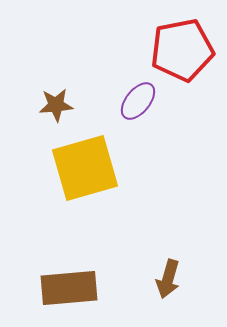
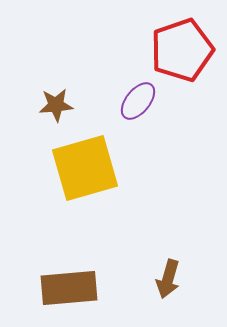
red pentagon: rotated 8 degrees counterclockwise
